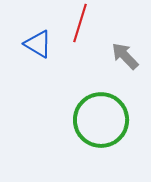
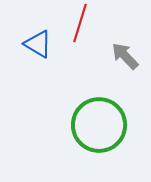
green circle: moved 2 px left, 5 px down
